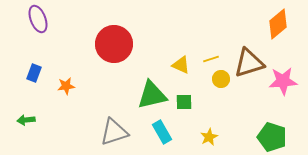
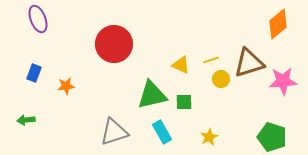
yellow line: moved 1 px down
